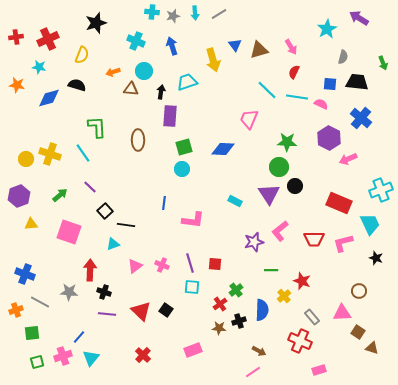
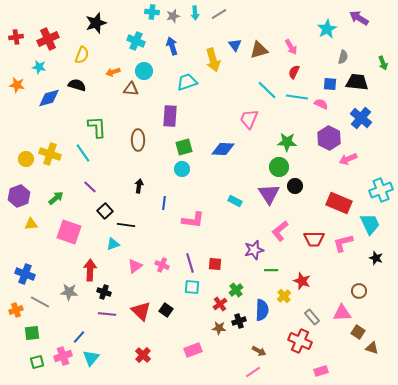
black arrow at (161, 92): moved 22 px left, 94 px down
green arrow at (60, 195): moved 4 px left, 3 px down
purple star at (254, 242): moved 8 px down
pink rectangle at (319, 370): moved 2 px right, 1 px down
